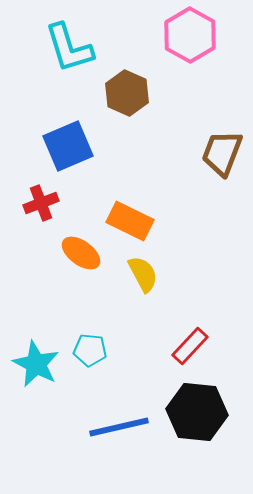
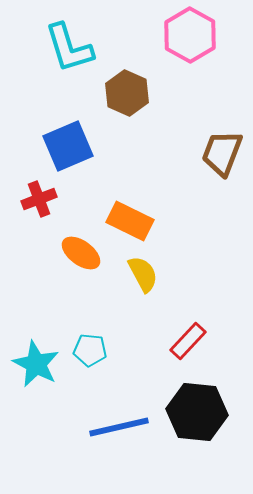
red cross: moved 2 px left, 4 px up
red rectangle: moved 2 px left, 5 px up
